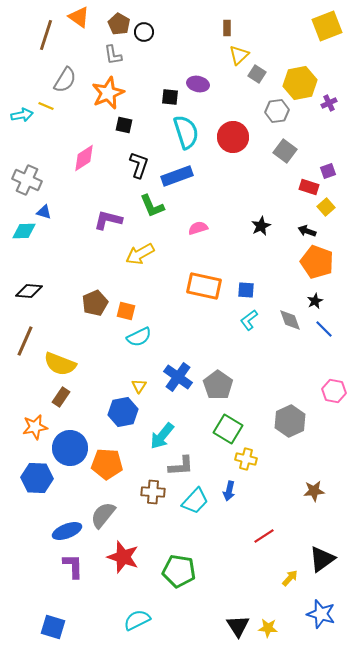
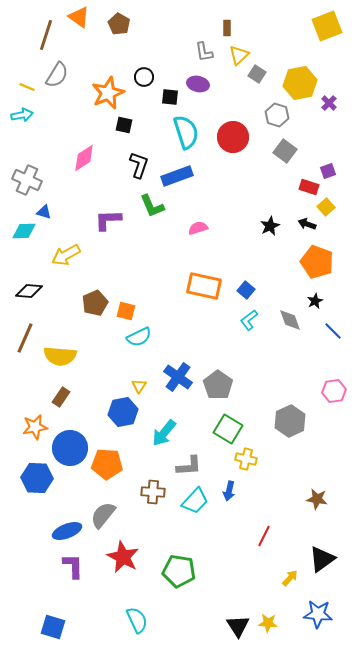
black circle at (144, 32): moved 45 px down
gray L-shape at (113, 55): moved 91 px right, 3 px up
gray semicircle at (65, 80): moved 8 px left, 5 px up
purple cross at (329, 103): rotated 21 degrees counterclockwise
yellow line at (46, 106): moved 19 px left, 19 px up
gray hexagon at (277, 111): moved 4 px down; rotated 25 degrees clockwise
purple L-shape at (108, 220): rotated 16 degrees counterclockwise
black star at (261, 226): moved 9 px right
black arrow at (307, 231): moved 7 px up
yellow arrow at (140, 254): moved 74 px left, 1 px down
blue square at (246, 290): rotated 36 degrees clockwise
blue line at (324, 329): moved 9 px right, 2 px down
brown line at (25, 341): moved 3 px up
yellow semicircle at (60, 364): moved 8 px up; rotated 16 degrees counterclockwise
pink hexagon at (334, 391): rotated 20 degrees counterclockwise
cyan arrow at (162, 436): moved 2 px right, 3 px up
gray L-shape at (181, 466): moved 8 px right
brown star at (314, 491): moved 3 px right, 8 px down; rotated 15 degrees clockwise
red line at (264, 536): rotated 30 degrees counterclockwise
red star at (123, 557): rotated 8 degrees clockwise
blue star at (321, 614): moved 3 px left; rotated 12 degrees counterclockwise
cyan semicircle at (137, 620): rotated 92 degrees clockwise
yellow star at (268, 628): moved 5 px up
